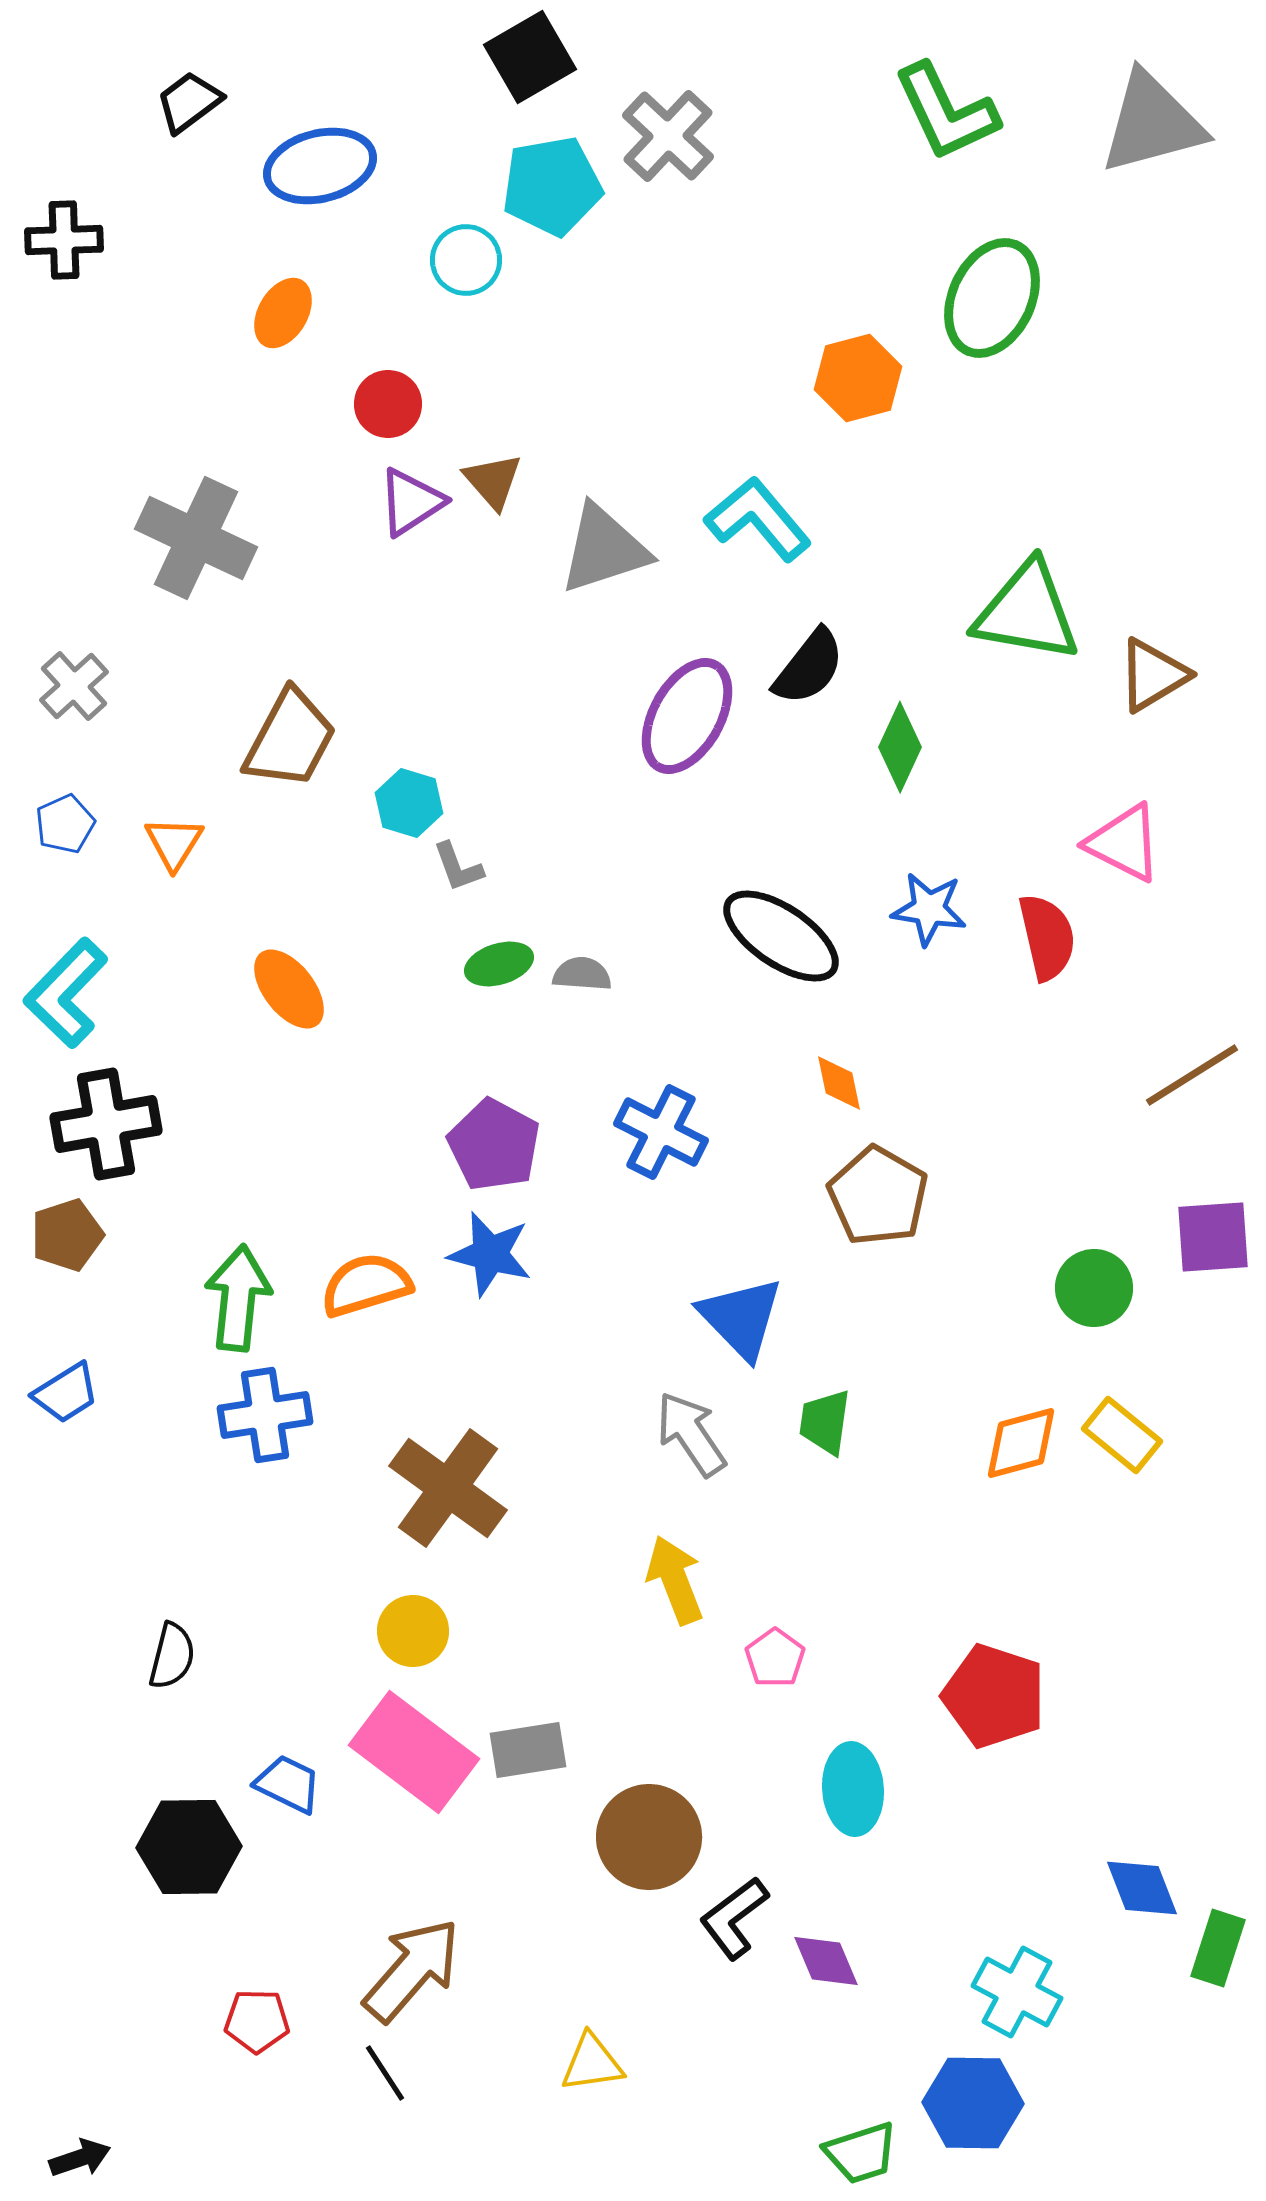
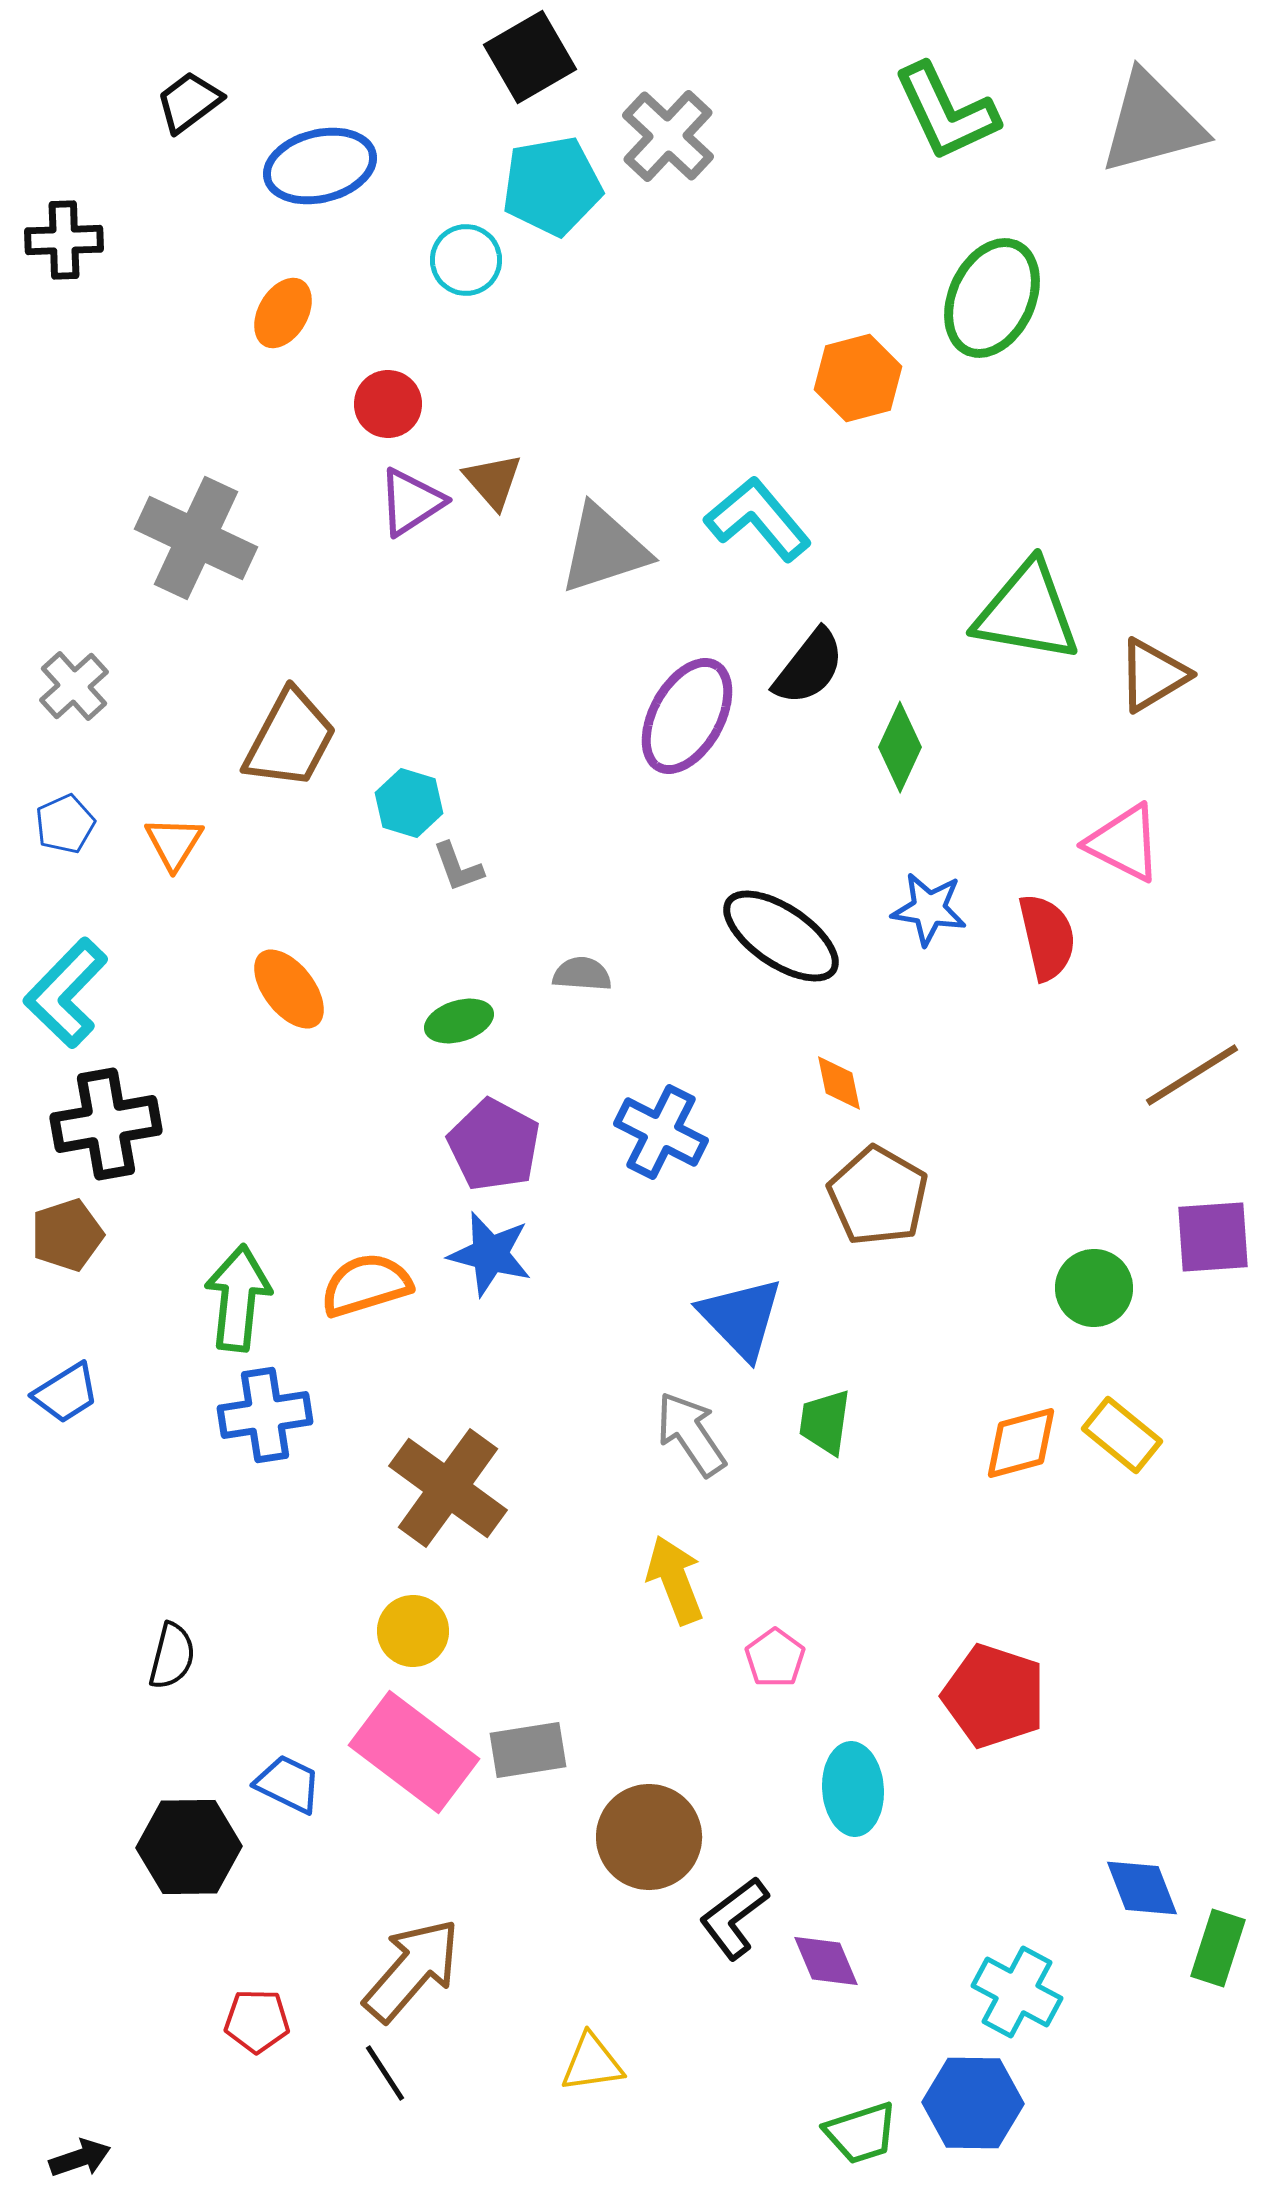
green ellipse at (499, 964): moved 40 px left, 57 px down
green trapezoid at (861, 2153): moved 20 px up
